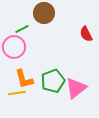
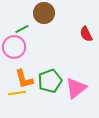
green pentagon: moved 3 px left
